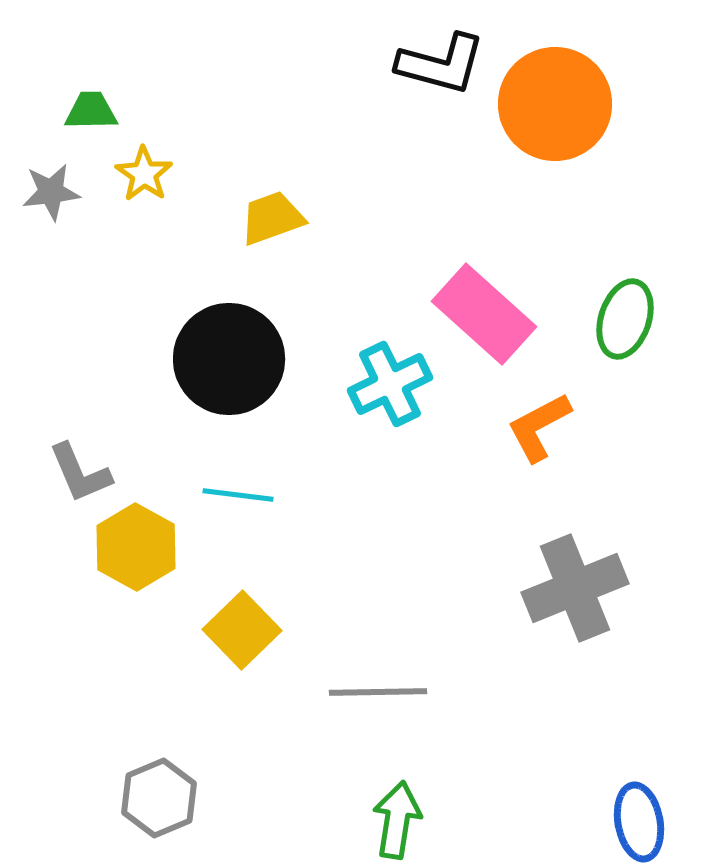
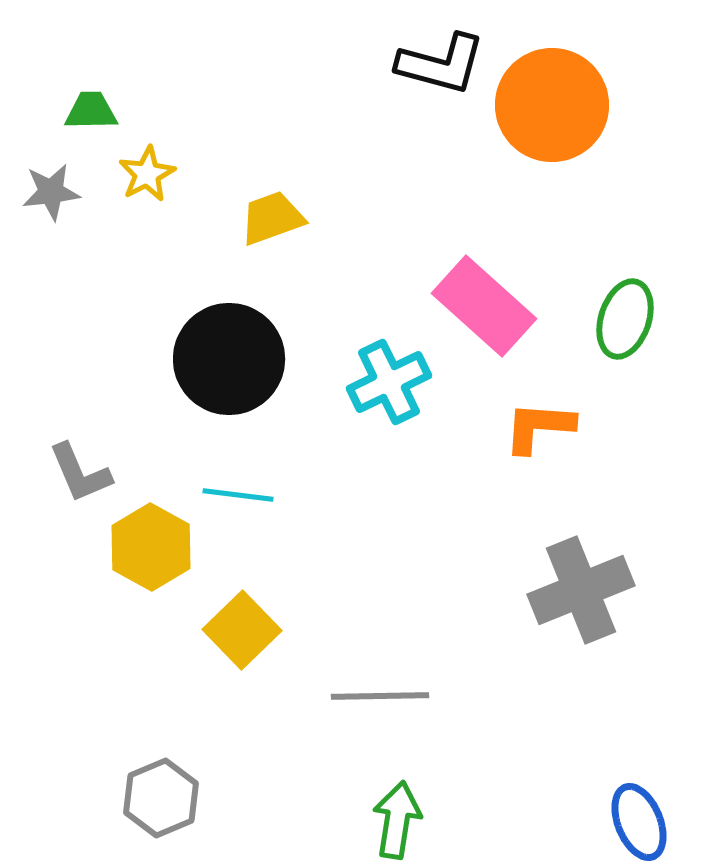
orange circle: moved 3 px left, 1 px down
yellow star: moved 3 px right; rotated 10 degrees clockwise
pink rectangle: moved 8 px up
cyan cross: moved 1 px left, 2 px up
orange L-shape: rotated 32 degrees clockwise
yellow hexagon: moved 15 px right
gray cross: moved 6 px right, 2 px down
gray line: moved 2 px right, 4 px down
gray hexagon: moved 2 px right
blue ellipse: rotated 12 degrees counterclockwise
